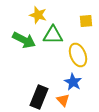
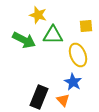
yellow square: moved 5 px down
